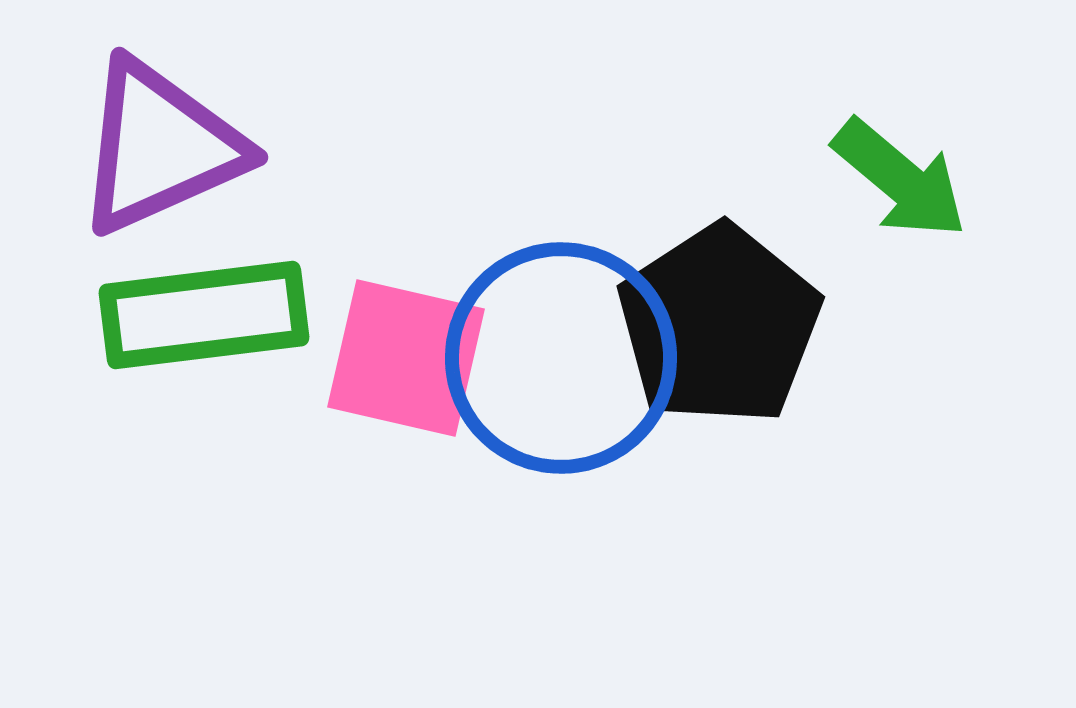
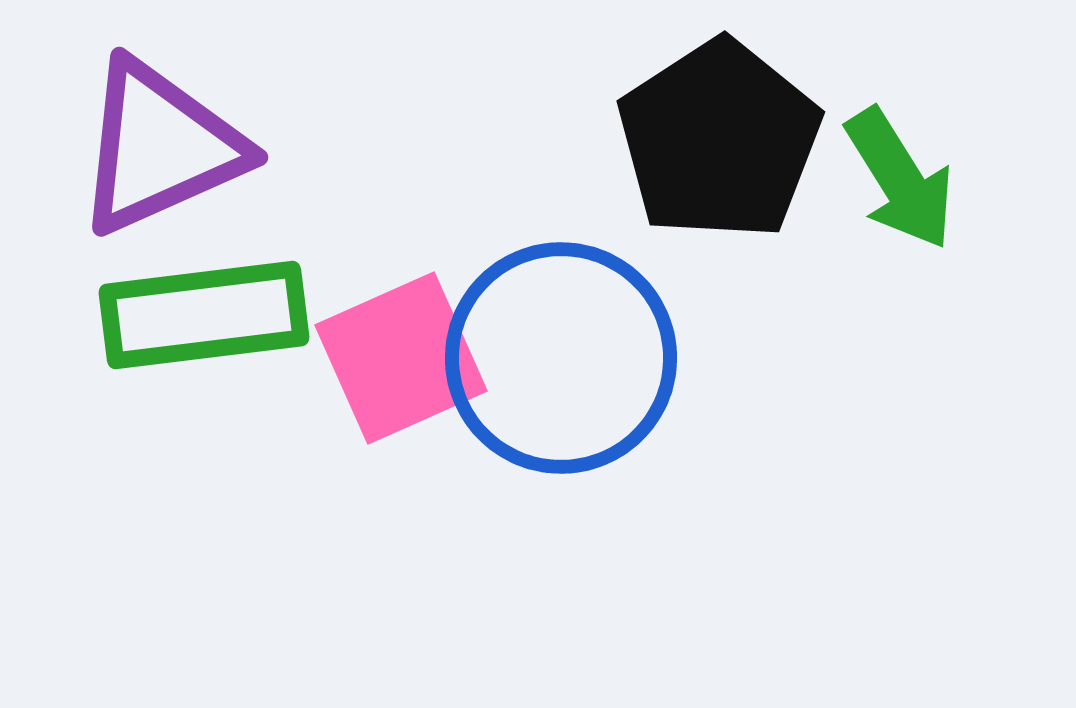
green arrow: rotated 18 degrees clockwise
black pentagon: moved 185 px up
pink square: moved 5 px left; rotated 37 degrees counterclockwise
